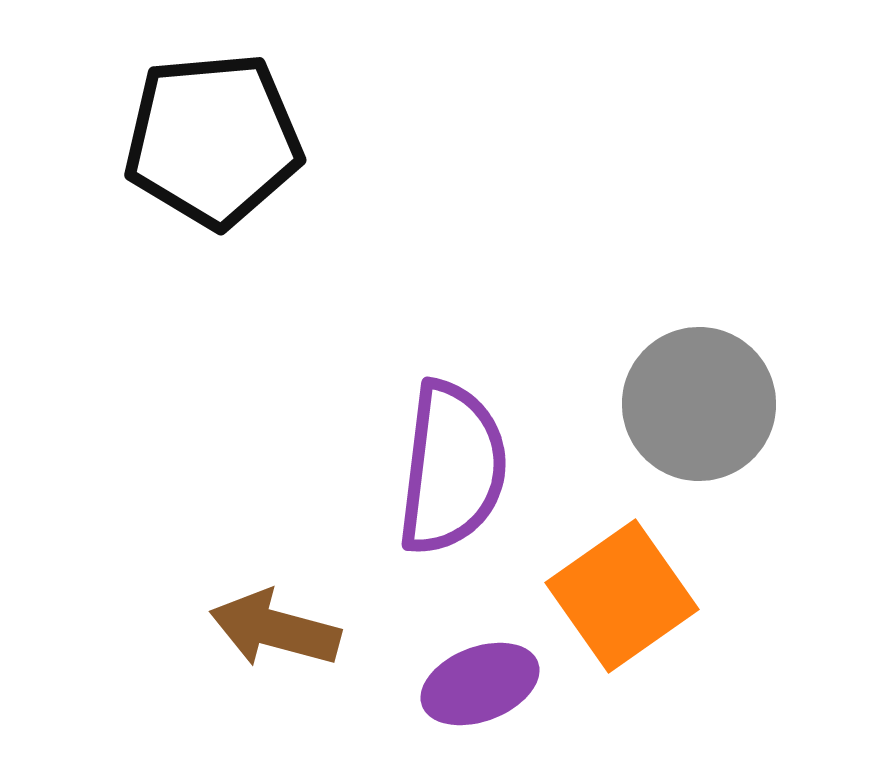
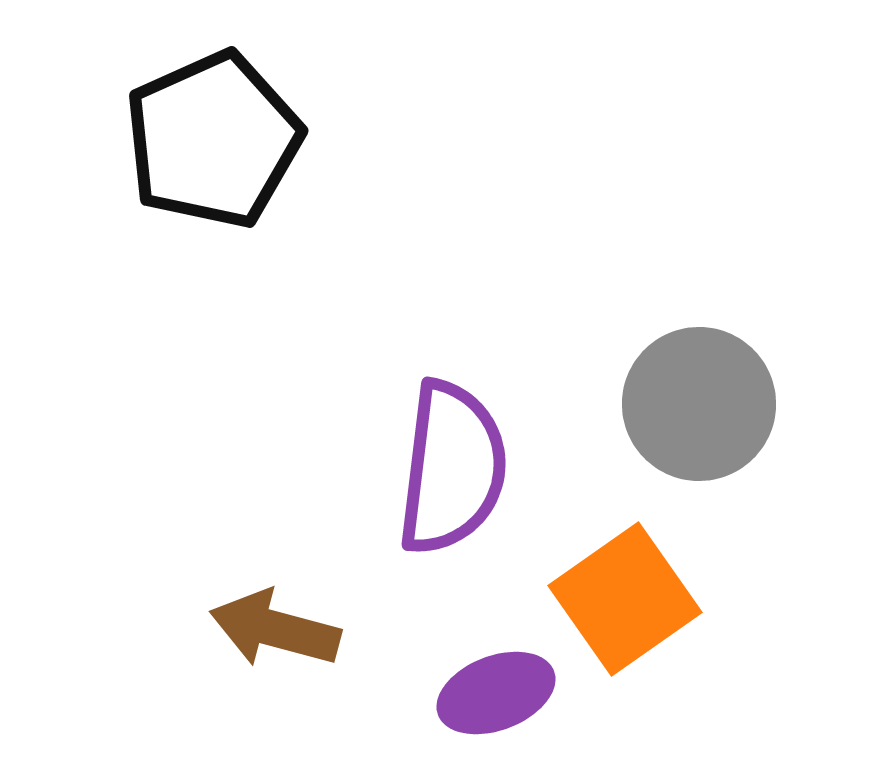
black pentagon: rotated 19 degrees counterclockwise
orange square: moved 3 px right, 3 px down
purple ellipse: moved 16 px right, 9 px down
